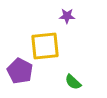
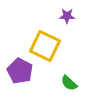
yellow square: rotated 32 degrees clockwise
green semicircle: moved 4 px left, 1 px down
